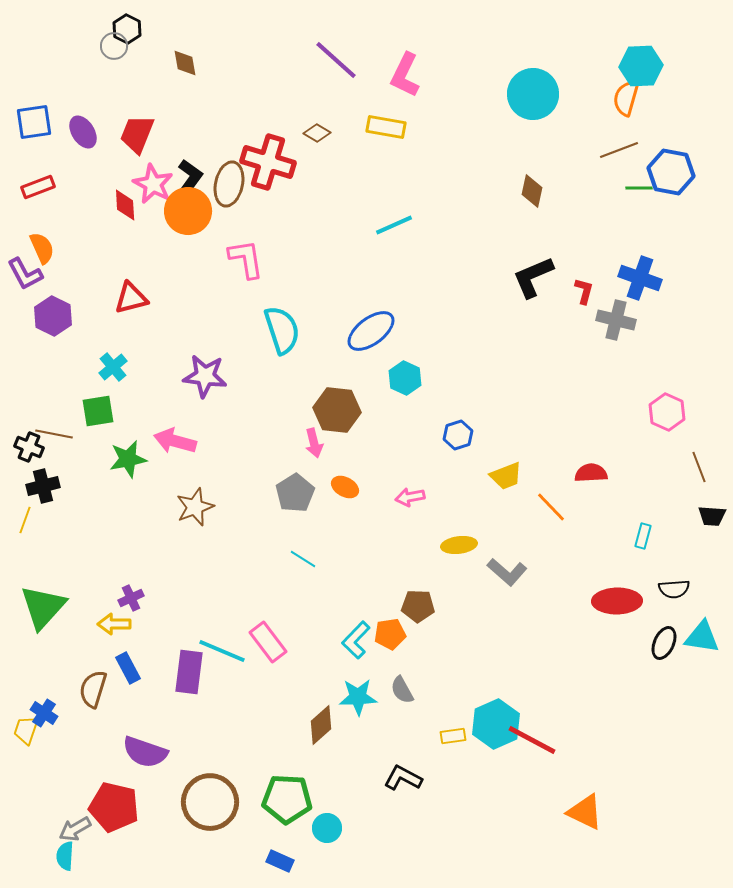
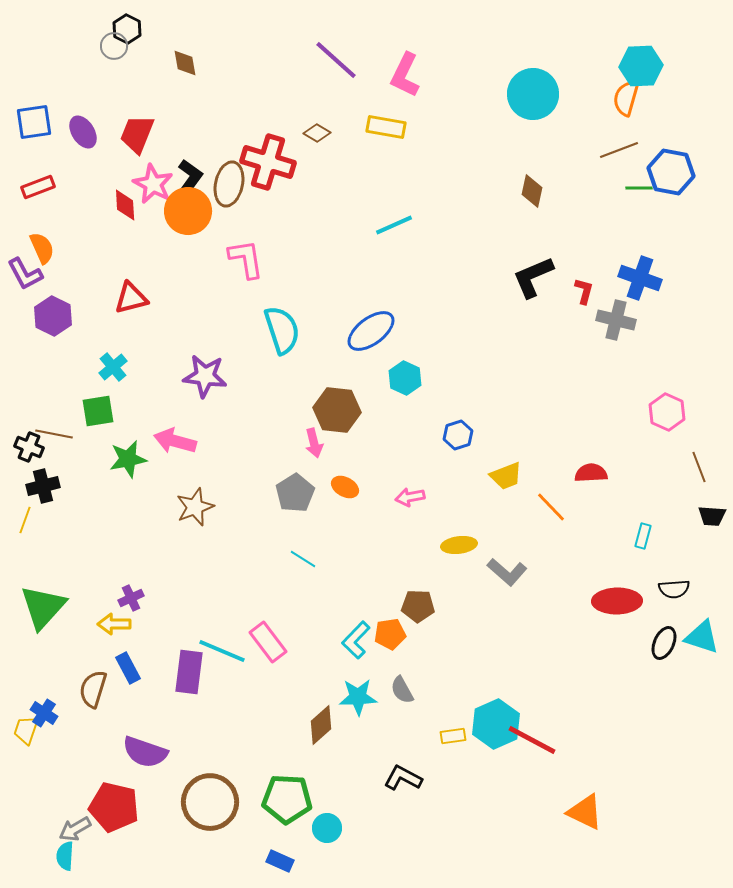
cyan triangle at (702, 637): rotated 9 degrees clockwise
